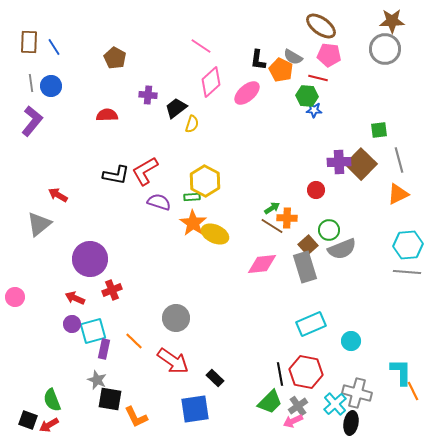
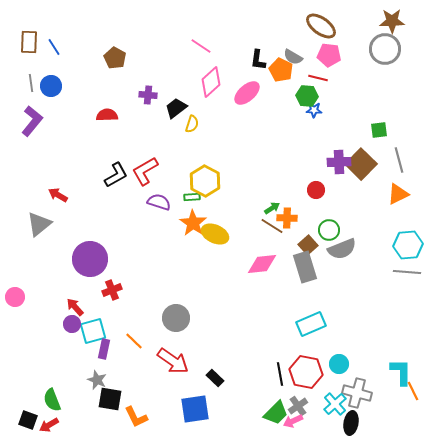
black L-shape at (116, 175): rotated 40 degrees counterclockwise
red arrow at (75, 298): moved 9 px down; rotated 24 degrees clockwise
cyan circle at (351, 341): moved 12 px left, 23 px down
green trapezoid at (270, 402): moved 6 px right, 11 px down
